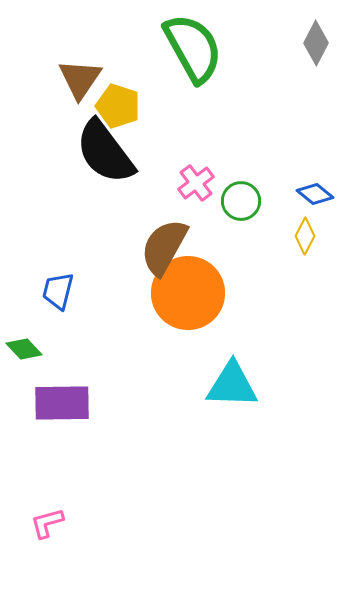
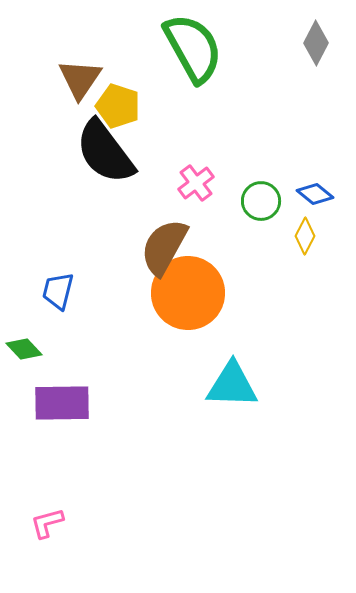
green circle: moved 20 px right
